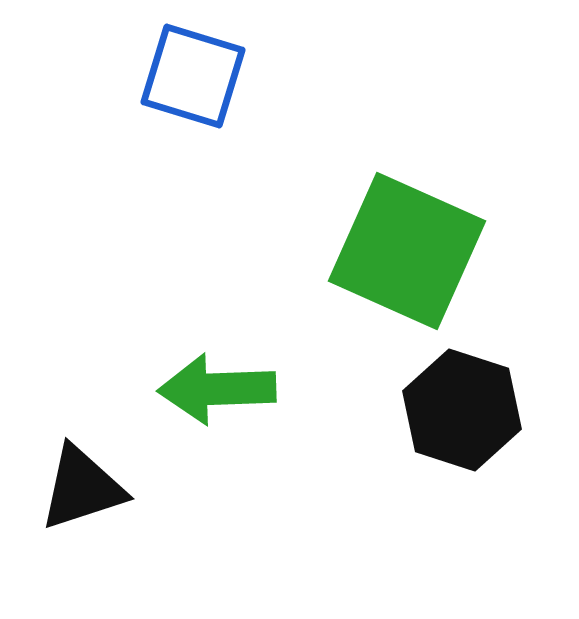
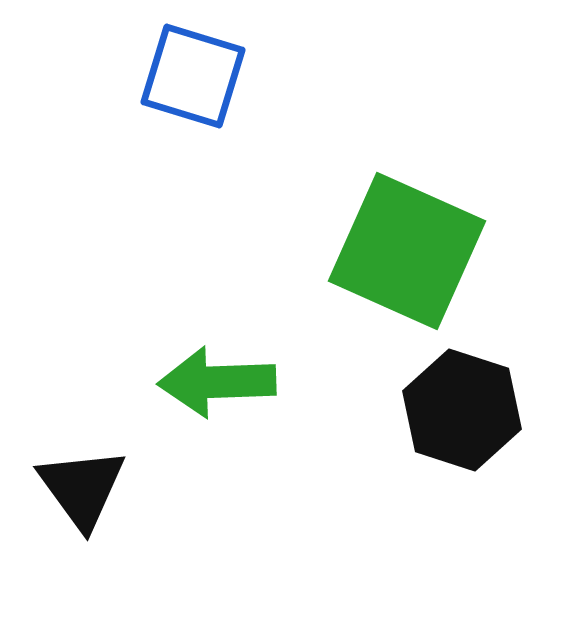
green arrow: moved 7 px up
black triangle: rotated 48 degrees counterclockwise
